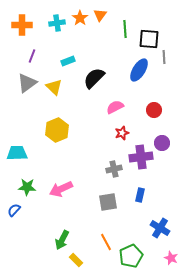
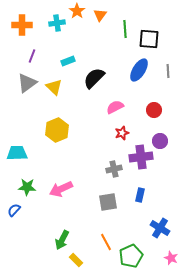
orange star: moved 3 px left, 7 px up
gray line: moved 4 px right, 14 px down
purple circle: moved 2 px left, 2 px up
